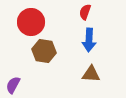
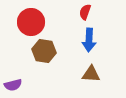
purple semicircle: rotated 132 degrees counterclockwise
